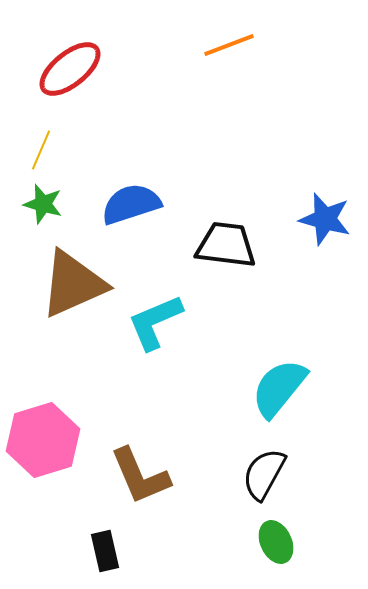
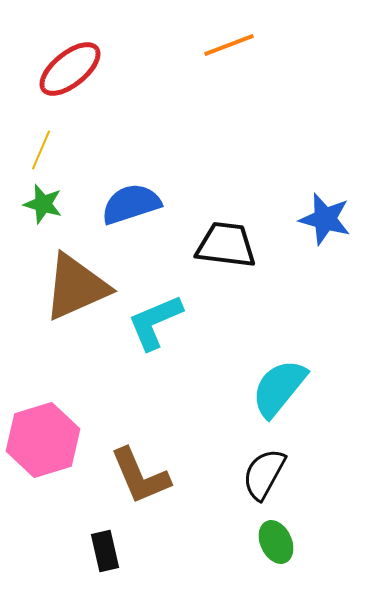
brown triangle: moved 3 px right, 3 px down
